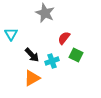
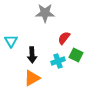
gray star: rotated 24 degrees counterclockwise
cyan triangle: moved 7 px down
black arrow: rotated 42 degrees clockwise
cyan cross: moved 6 px right
